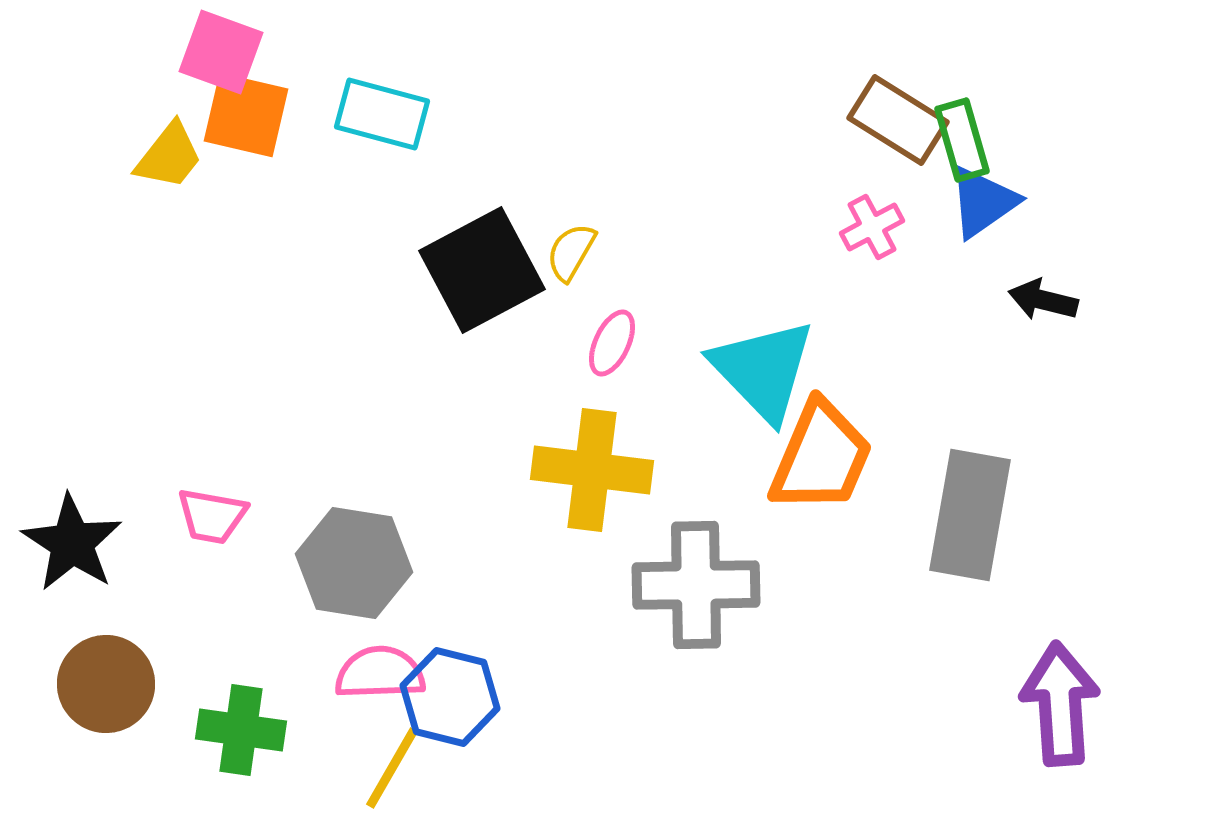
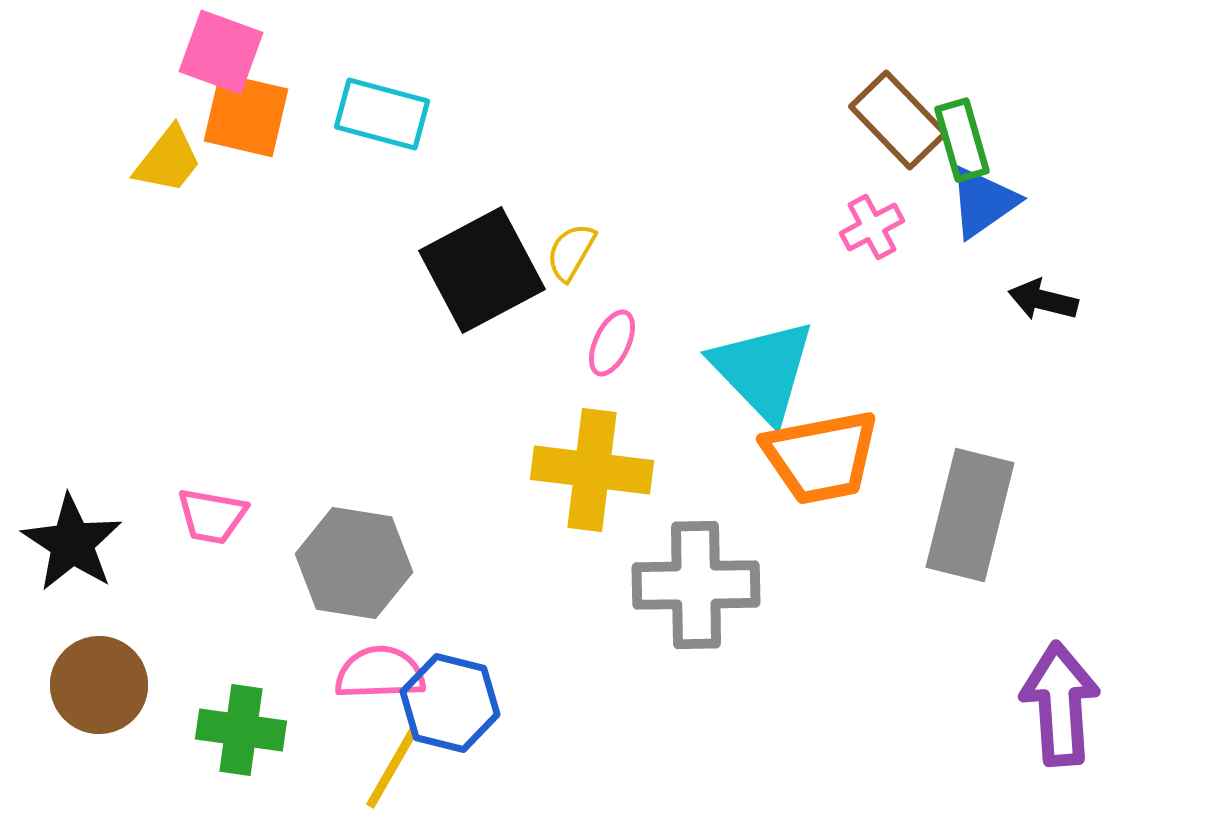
brown rectangle: rotated 14 degrees clockwise
yellow trapezoid: moved 1 px left, 4 px down
orange trapezoid: rotated 56 degrees clockwise
gray rectangle: rotated 4 degrees clockwise
brown circle: moved 7 px left, 1 px down
blue hexagon: moved 6 px down
